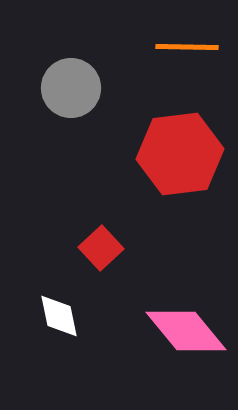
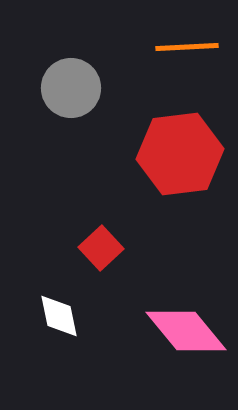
orange line: rotated 4 degrees counterclockwise
